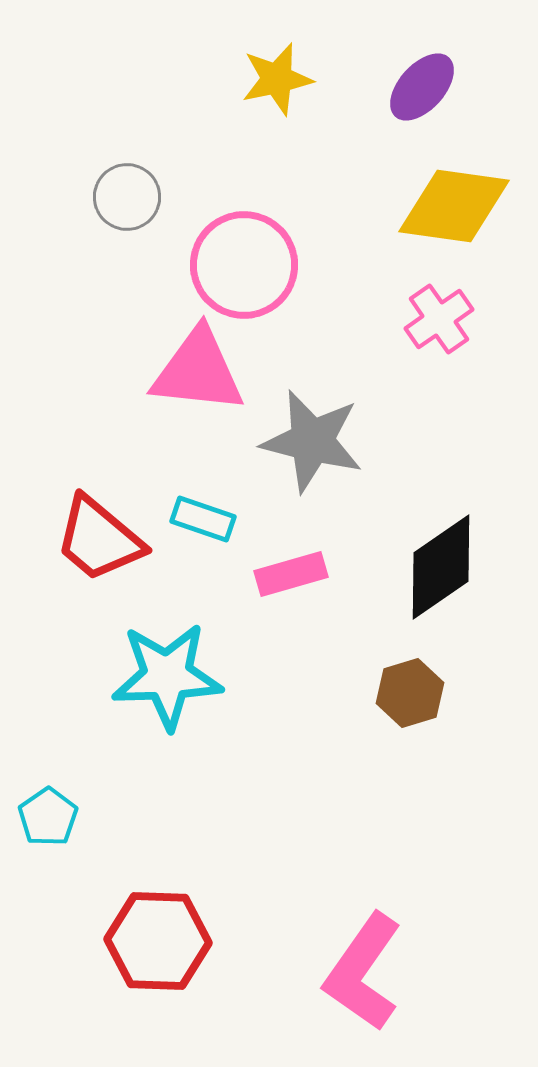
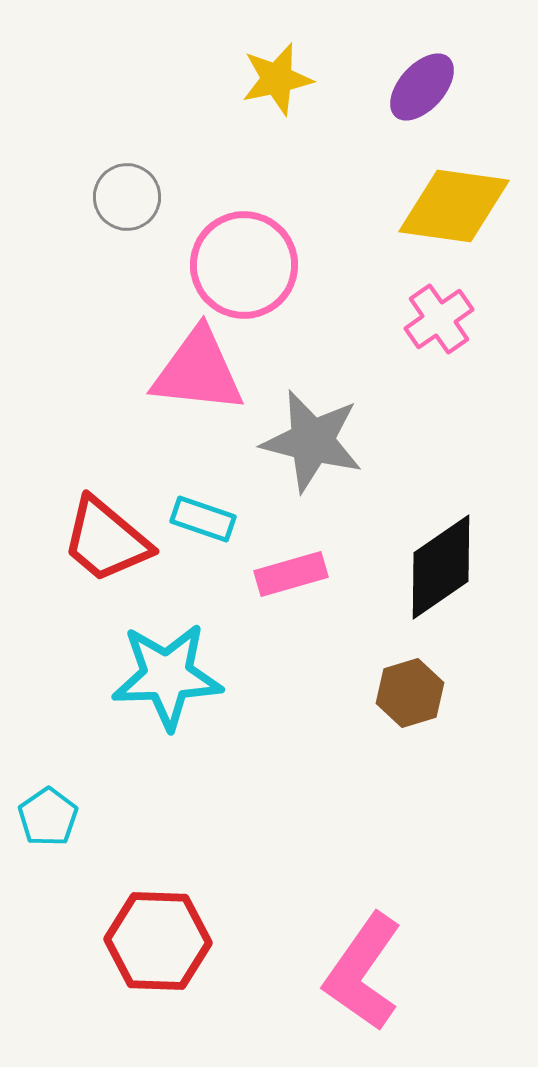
red trapezoid: moved 7 px right, 1 px down
